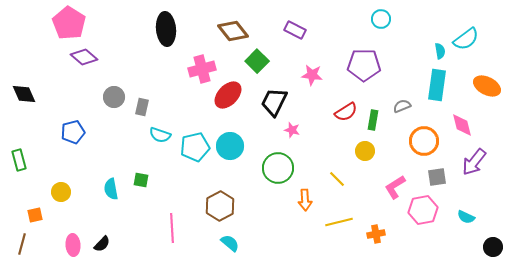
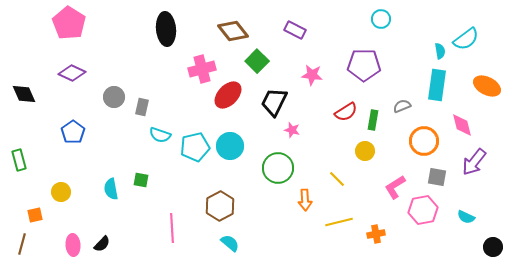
purple diamond at (84, 57): moved 12 px left, 16 px down; rotated 16 degrees counterclockwise
blue pentagon at (73, 132): rotated 20 degrees counterclockwise
gray square at (437, 177): rotated 18 degrees clockwise
